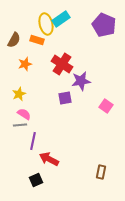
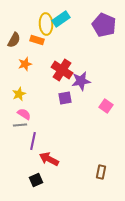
yellow ellipse: rotated 10 degrees clockwise
red cross: moved 6 px down
